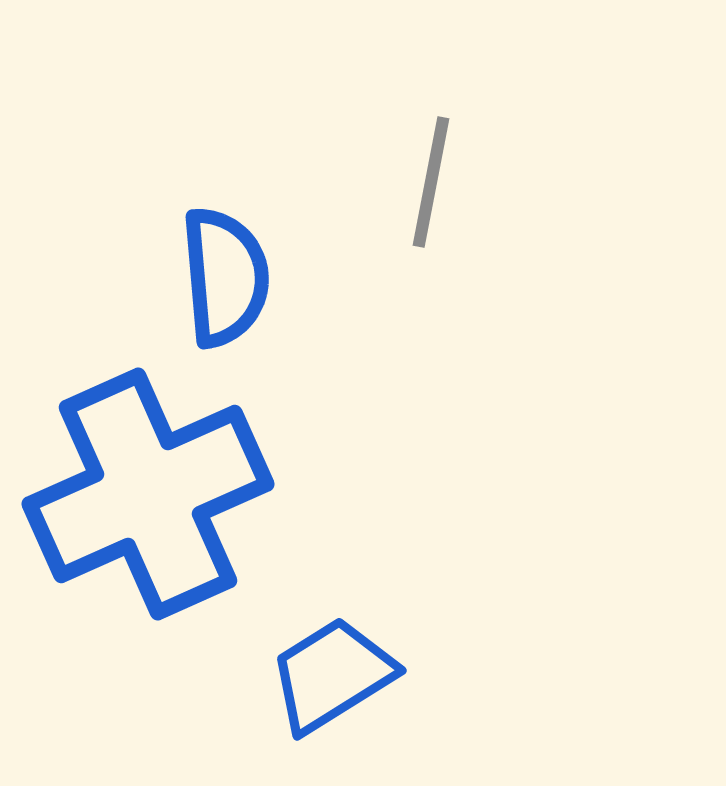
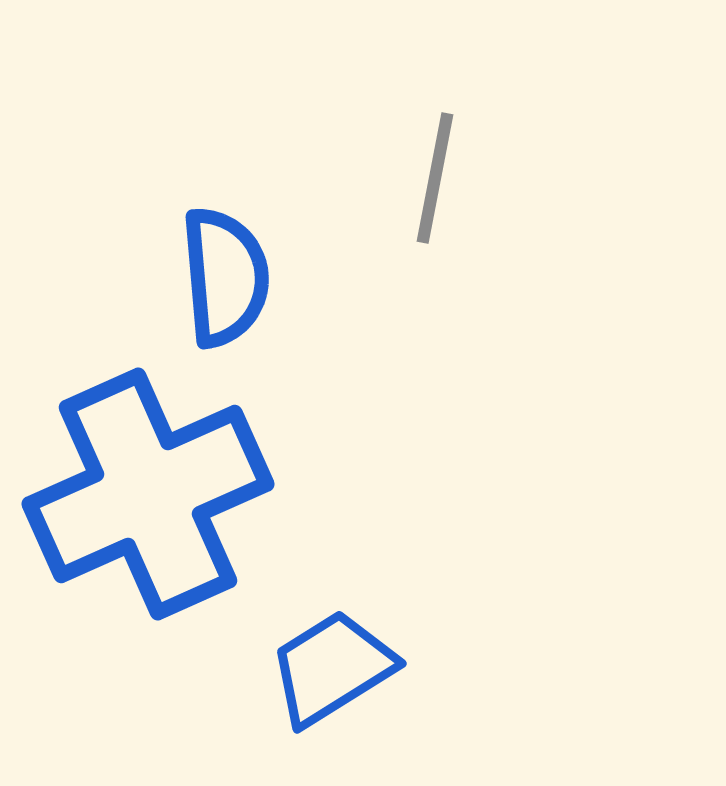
gray line: moved 4 px right, 4 px up
blue trapezoid: moved 7 px up
